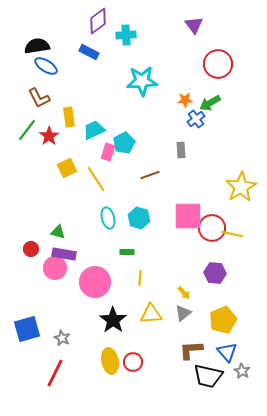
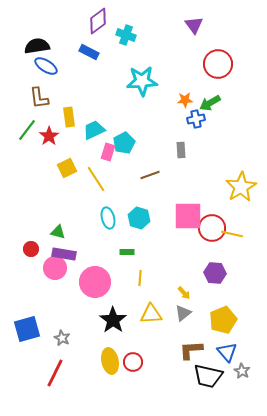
cyan cross at (126, 35): rotated 24 degrees clockwise
brown L-shape at (39, 98): rotated 20 degrees clockwise
blue cross at (196, 119): rotated 24 degrees clockwise
